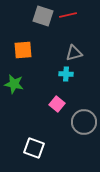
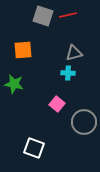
cyan cross: moved 2 px right, 1 px up
